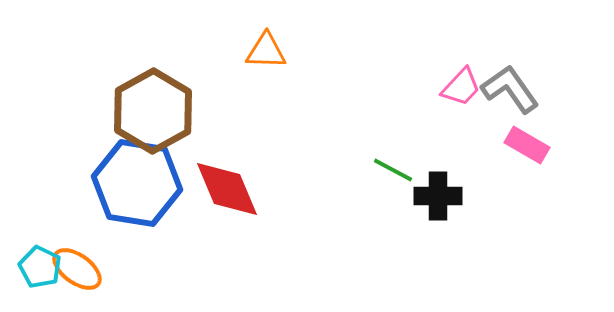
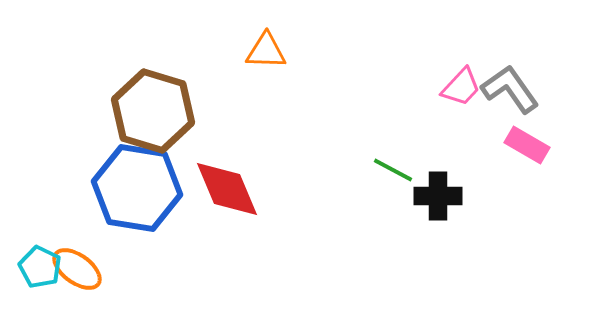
brown hexagon: rotated 14 degrees counterclockwise
blue hexagon: moved 5 px down
